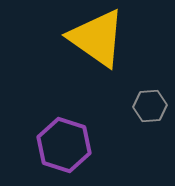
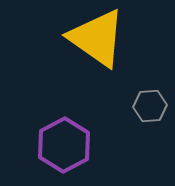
purple hexagon: rotated 14 degrees clockwise
